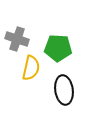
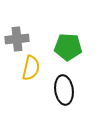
gray cross: rotated 25 degrees counterclockwise
green pentagon: moved 10 px right, 1 px up
